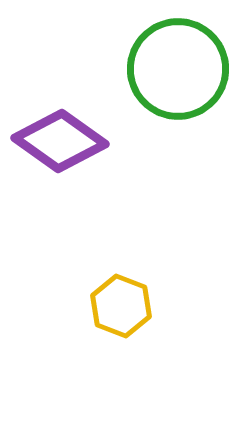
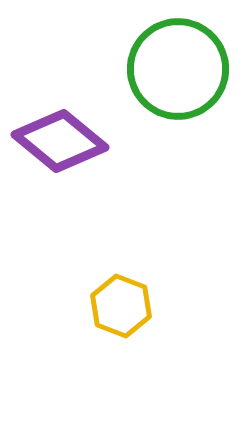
purple diamond: rotated 4 degrees clockwise
